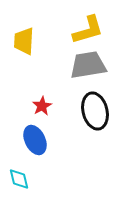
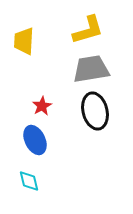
gray trapezoid: moved 3 px right, 4 px down
cyan diamond: moved 10 px right, 2 px down
